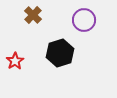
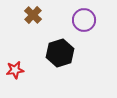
red star: moved 9 px down; rotated 24 degrees clockwise
